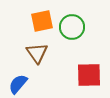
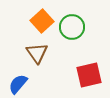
orange square: rotated 30 degrees counterclockwise
red square: rotated 12 degrees counterclockwise
